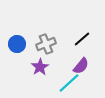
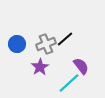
black line: moved 17 px left
purple semicircle: rotated 78 degrees counterclockwise
